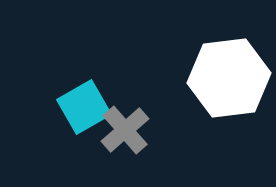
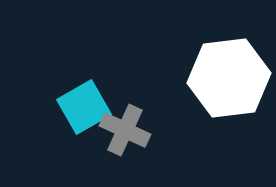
gray cross: rotated 24 degrees counterclockwise
